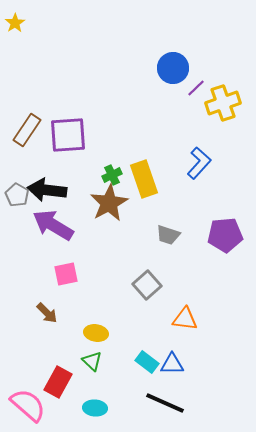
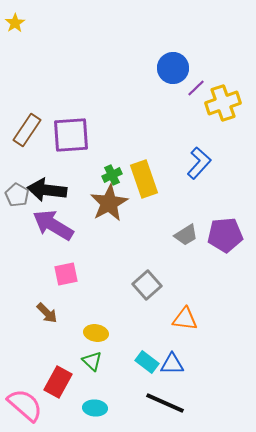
purple square: moved 3 px right
gray trapezoid: moved 18 px right; rotated 50 degrees counterclockwise
pink semicircle: moved 3 px left
